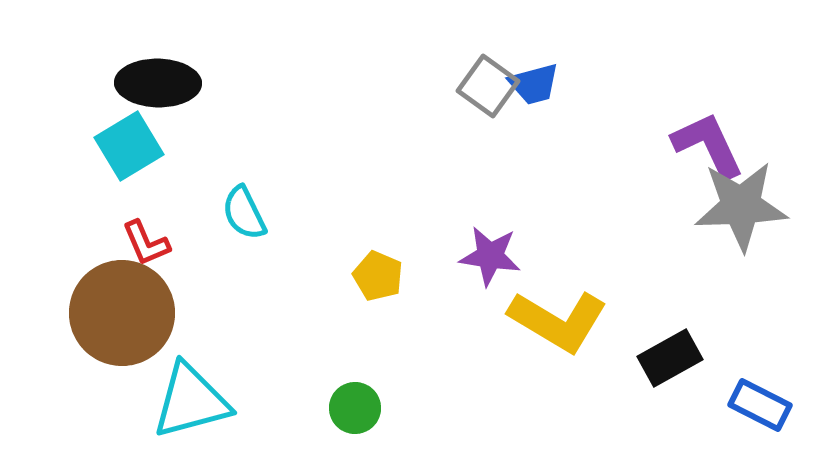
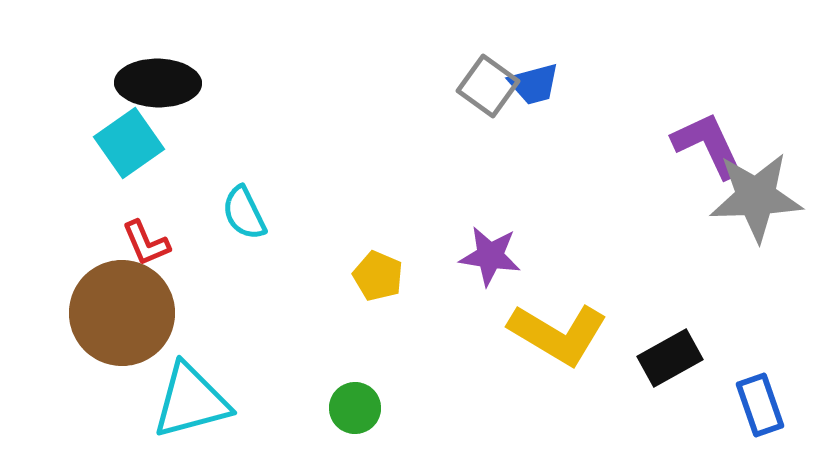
cyan square: moved 3 px up; rotated 4 degrees counterclockwise
gray star: moved 15 px right, 9 px up
yellow L-shape: moved 13 px down
blue rectangle: rotated 44 degrees clockwise
